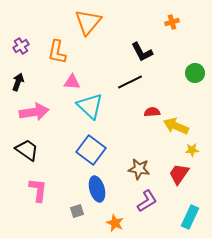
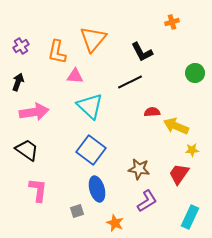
orange triangle: moved 5 px right, 17 px down
pink triangle: moved 3 px right, 6 px up
